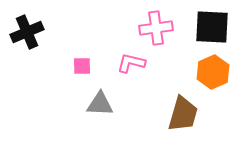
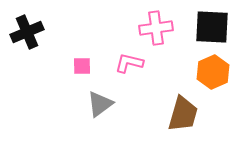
pink L-shape: moved 2 px left
gray triangle: rotated 40 degrees counterclockwise
